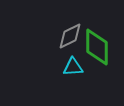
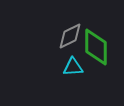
green diamond: moved 1 px left
